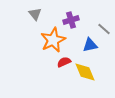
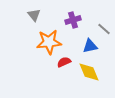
gray triangle: moved 1 px left, 1 px down
purple cross: moved 2 px right
orange star: moved 4 px left, 2 px down; rotated 20 degrees clockwise
blue triangle: moved 1 px down
yellow diamond: moved 4 px right
